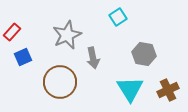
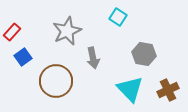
cyan square: rotated 24 degrees counterclockwise
gray star: moved 4 px up
blue square: rotated 12 degrees counterclockwise
brown circle: moved 4 px left, 1 px up
cyan triangle: rotated 12 degrees counterclockwise
